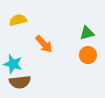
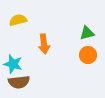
orange arrow: rotated 36 degrees clockwise
brown semicircle: moved 1 px left
